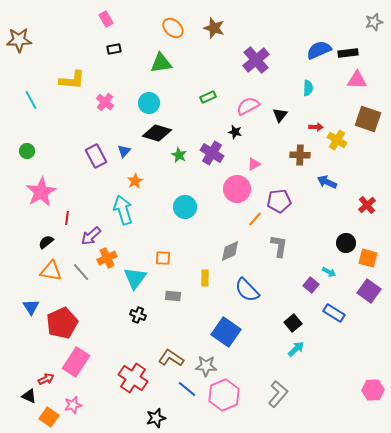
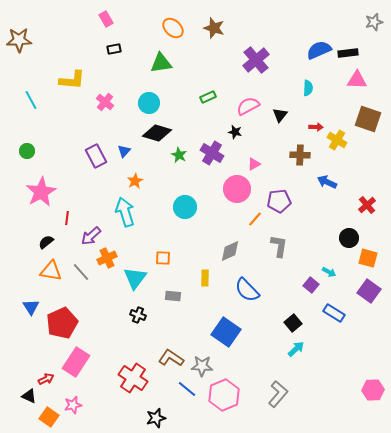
cyan arrow at (123, 210): moved 2 px right, 2 px down
black circle at (346, 243): moved 3 px right, 5 px up
gray star at (206, 366): moved 4 px left
